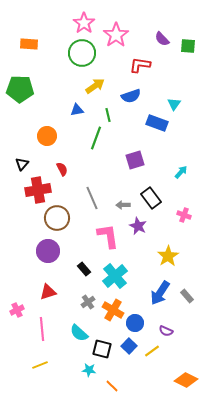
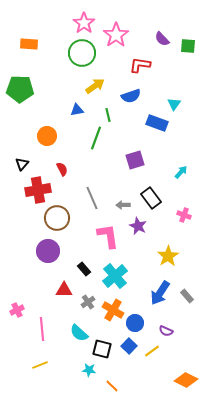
red triangle at (48, 292): moved 16 px right, 2 px up; rotated 18 degrees clockwise
